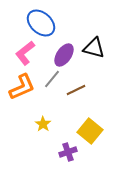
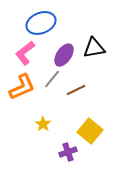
blue ellipse: rotated 64 degrees counterclockwise
black triangle: rotated 25 degrees counterclockwise
